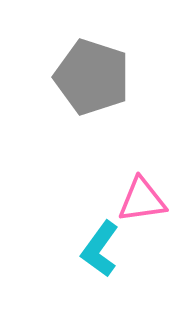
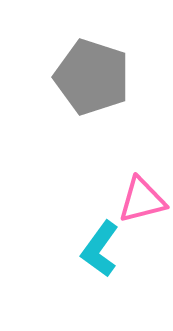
pink triangle: rotated 6 degrees counterclockwise
